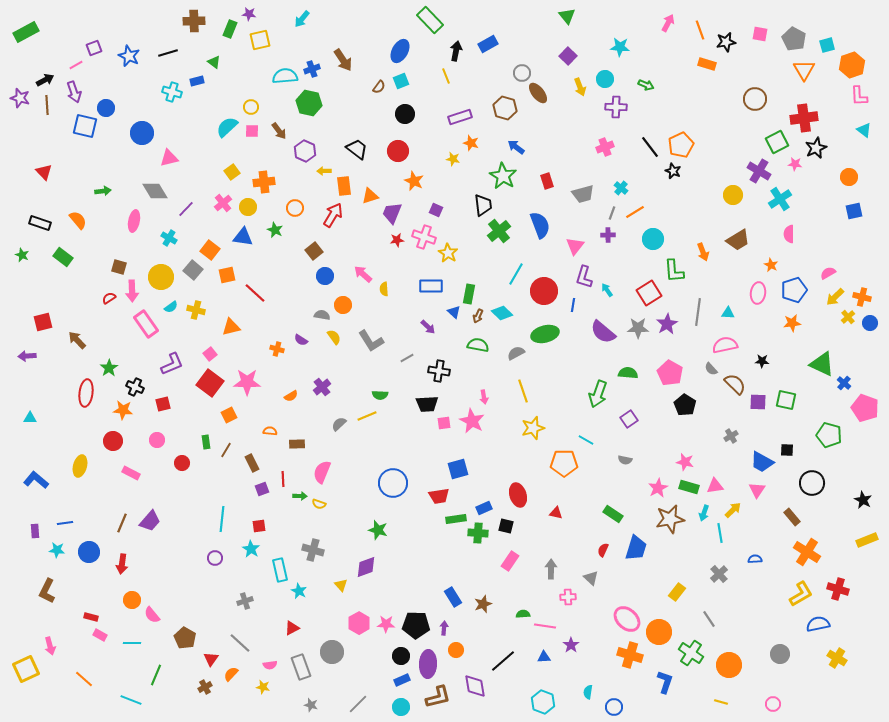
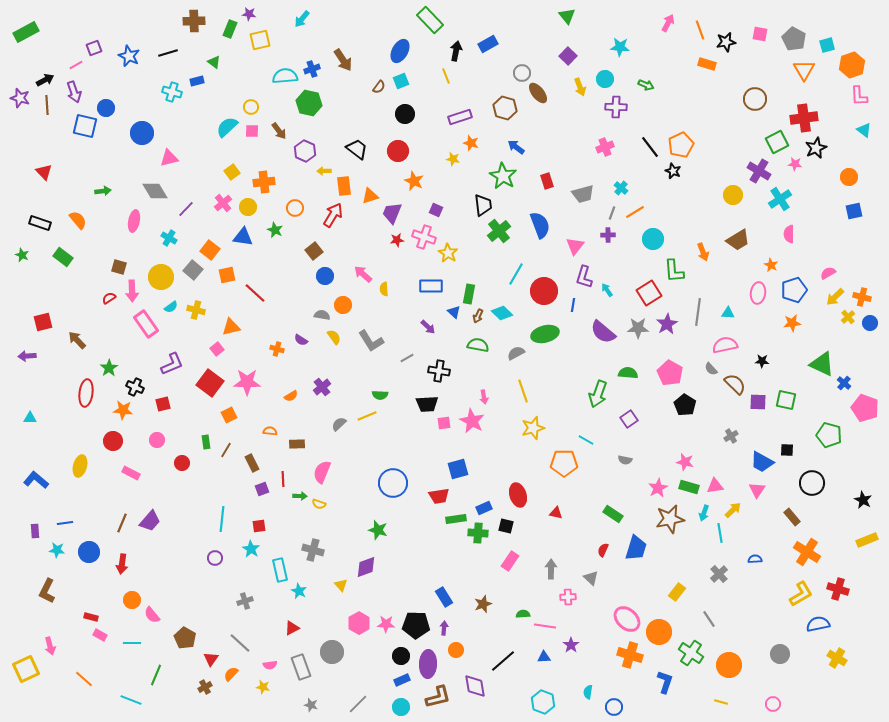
pink square at (210, 354): moved 7 px right, 5 px up
blue rectangle at (453, 597): moved 9 px left
